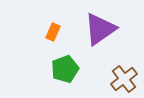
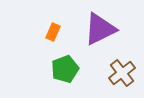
purple triangle: rotated 9 degrees clockwise
brown cross: moved 2 px left, 6 px up
